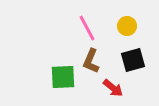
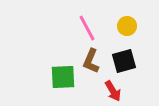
black square: moved 9 px left, 1 px down
red arrow: moved 3 px down; rotated 20 degrees clockwise
